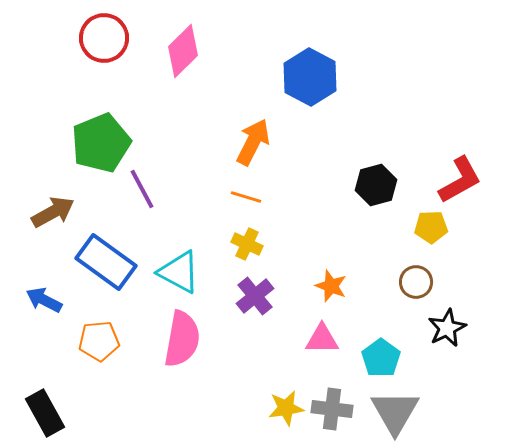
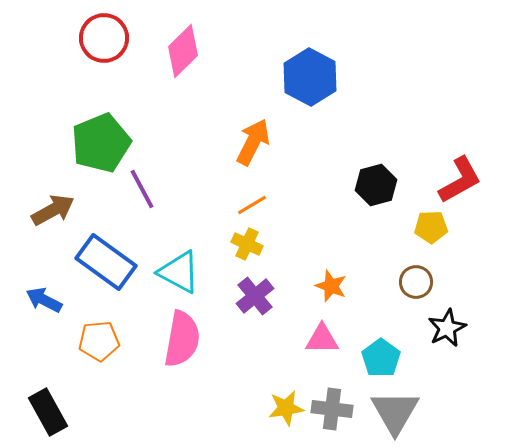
orange line: moved 6 px right, 8 px down; rotated 48 degrees counterclockwise
brown arrow: moved 2 px up
black rectangle: moved 3 px right, 1 px up
